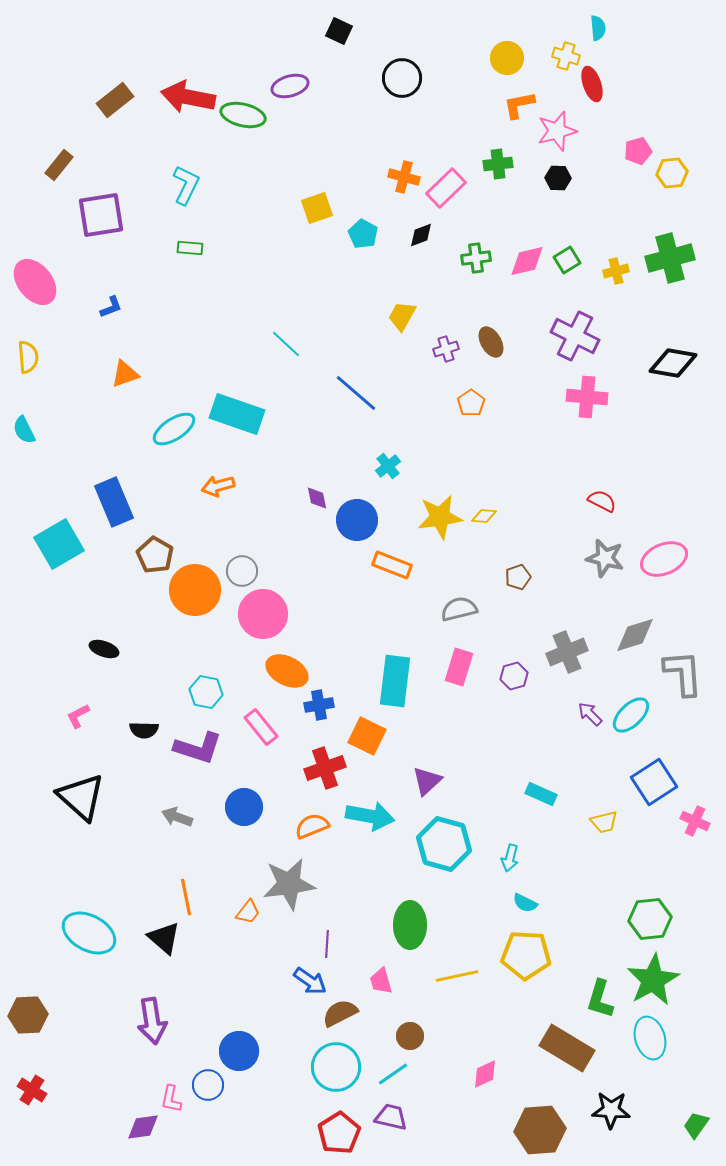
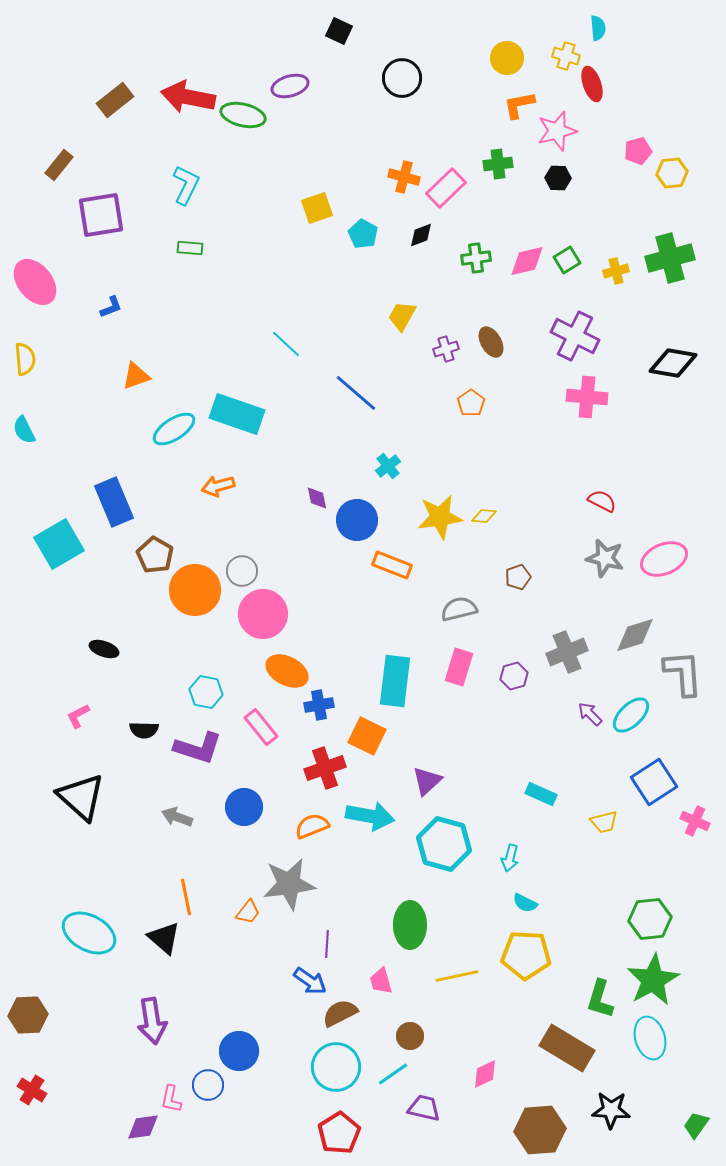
yellow semicircle at (28, 357): moved 3 px left, 2 px down
orange triangle at (125, 374): moved 11 px right, 2 px down
purple trapezoid at (391, 1117): moved 33 px right, 9 px up
